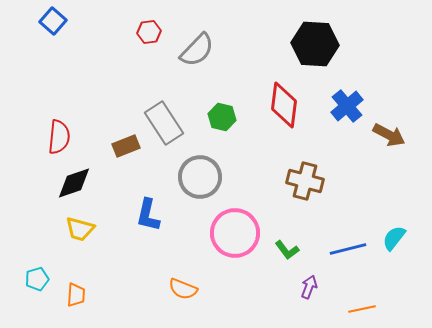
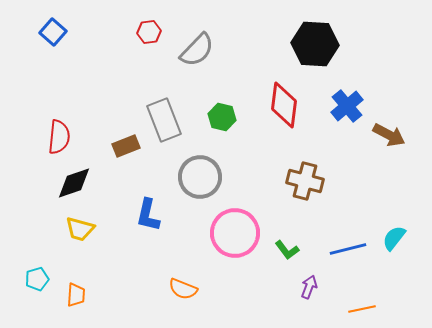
blue square: moved 11 px down
gray rectangle: moved 3 px up; rotated 12 degrees clockwise
